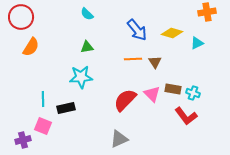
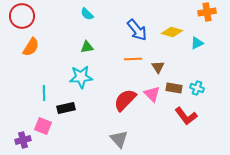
red circle: moved 1 px right, 1 px up
yellow diamond: moved 1 px up
brown triangle: moved 3 px right, 5 px down
brown rectangle: moved 1 px right, 1 px up
cyan cross: moved 4 px right, 5 px up
cyan line: moved 1 px right, 6 px up
gray triangle: rotated 48 degrees counterclockwise
